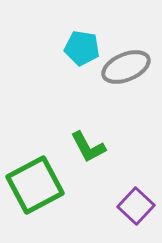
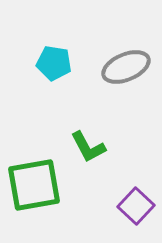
cyan pentagon: moved 28 px left, 15 px down
green square: moved 1 px left; rotated 18 degrees clockwise
